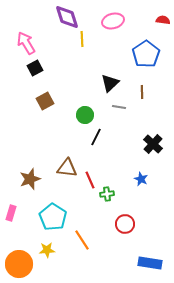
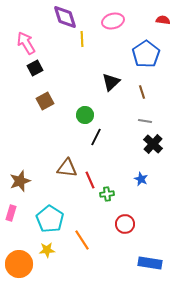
purple diamond: moved 2 px left
black triangle: moved 1 px right, 1 px up
brown line: rotated 16 degrees counterclockwise
gray line: moved 26 px right, 14 px down
brown star: moved 10 px left, 2 px down
cyan pentagon: moved 3 px left, 2 px down
